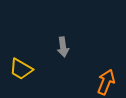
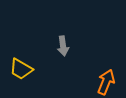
gray arrow: moved 1 px up
